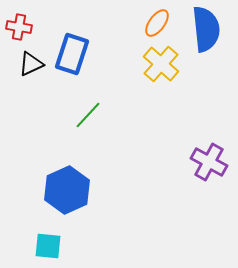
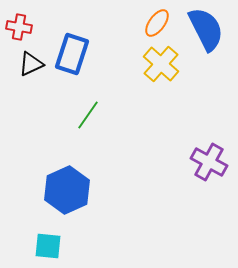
blue semicircle: rotated 21 degrees counterclockwise
green line: rotated 8 degrees counterclockwise
